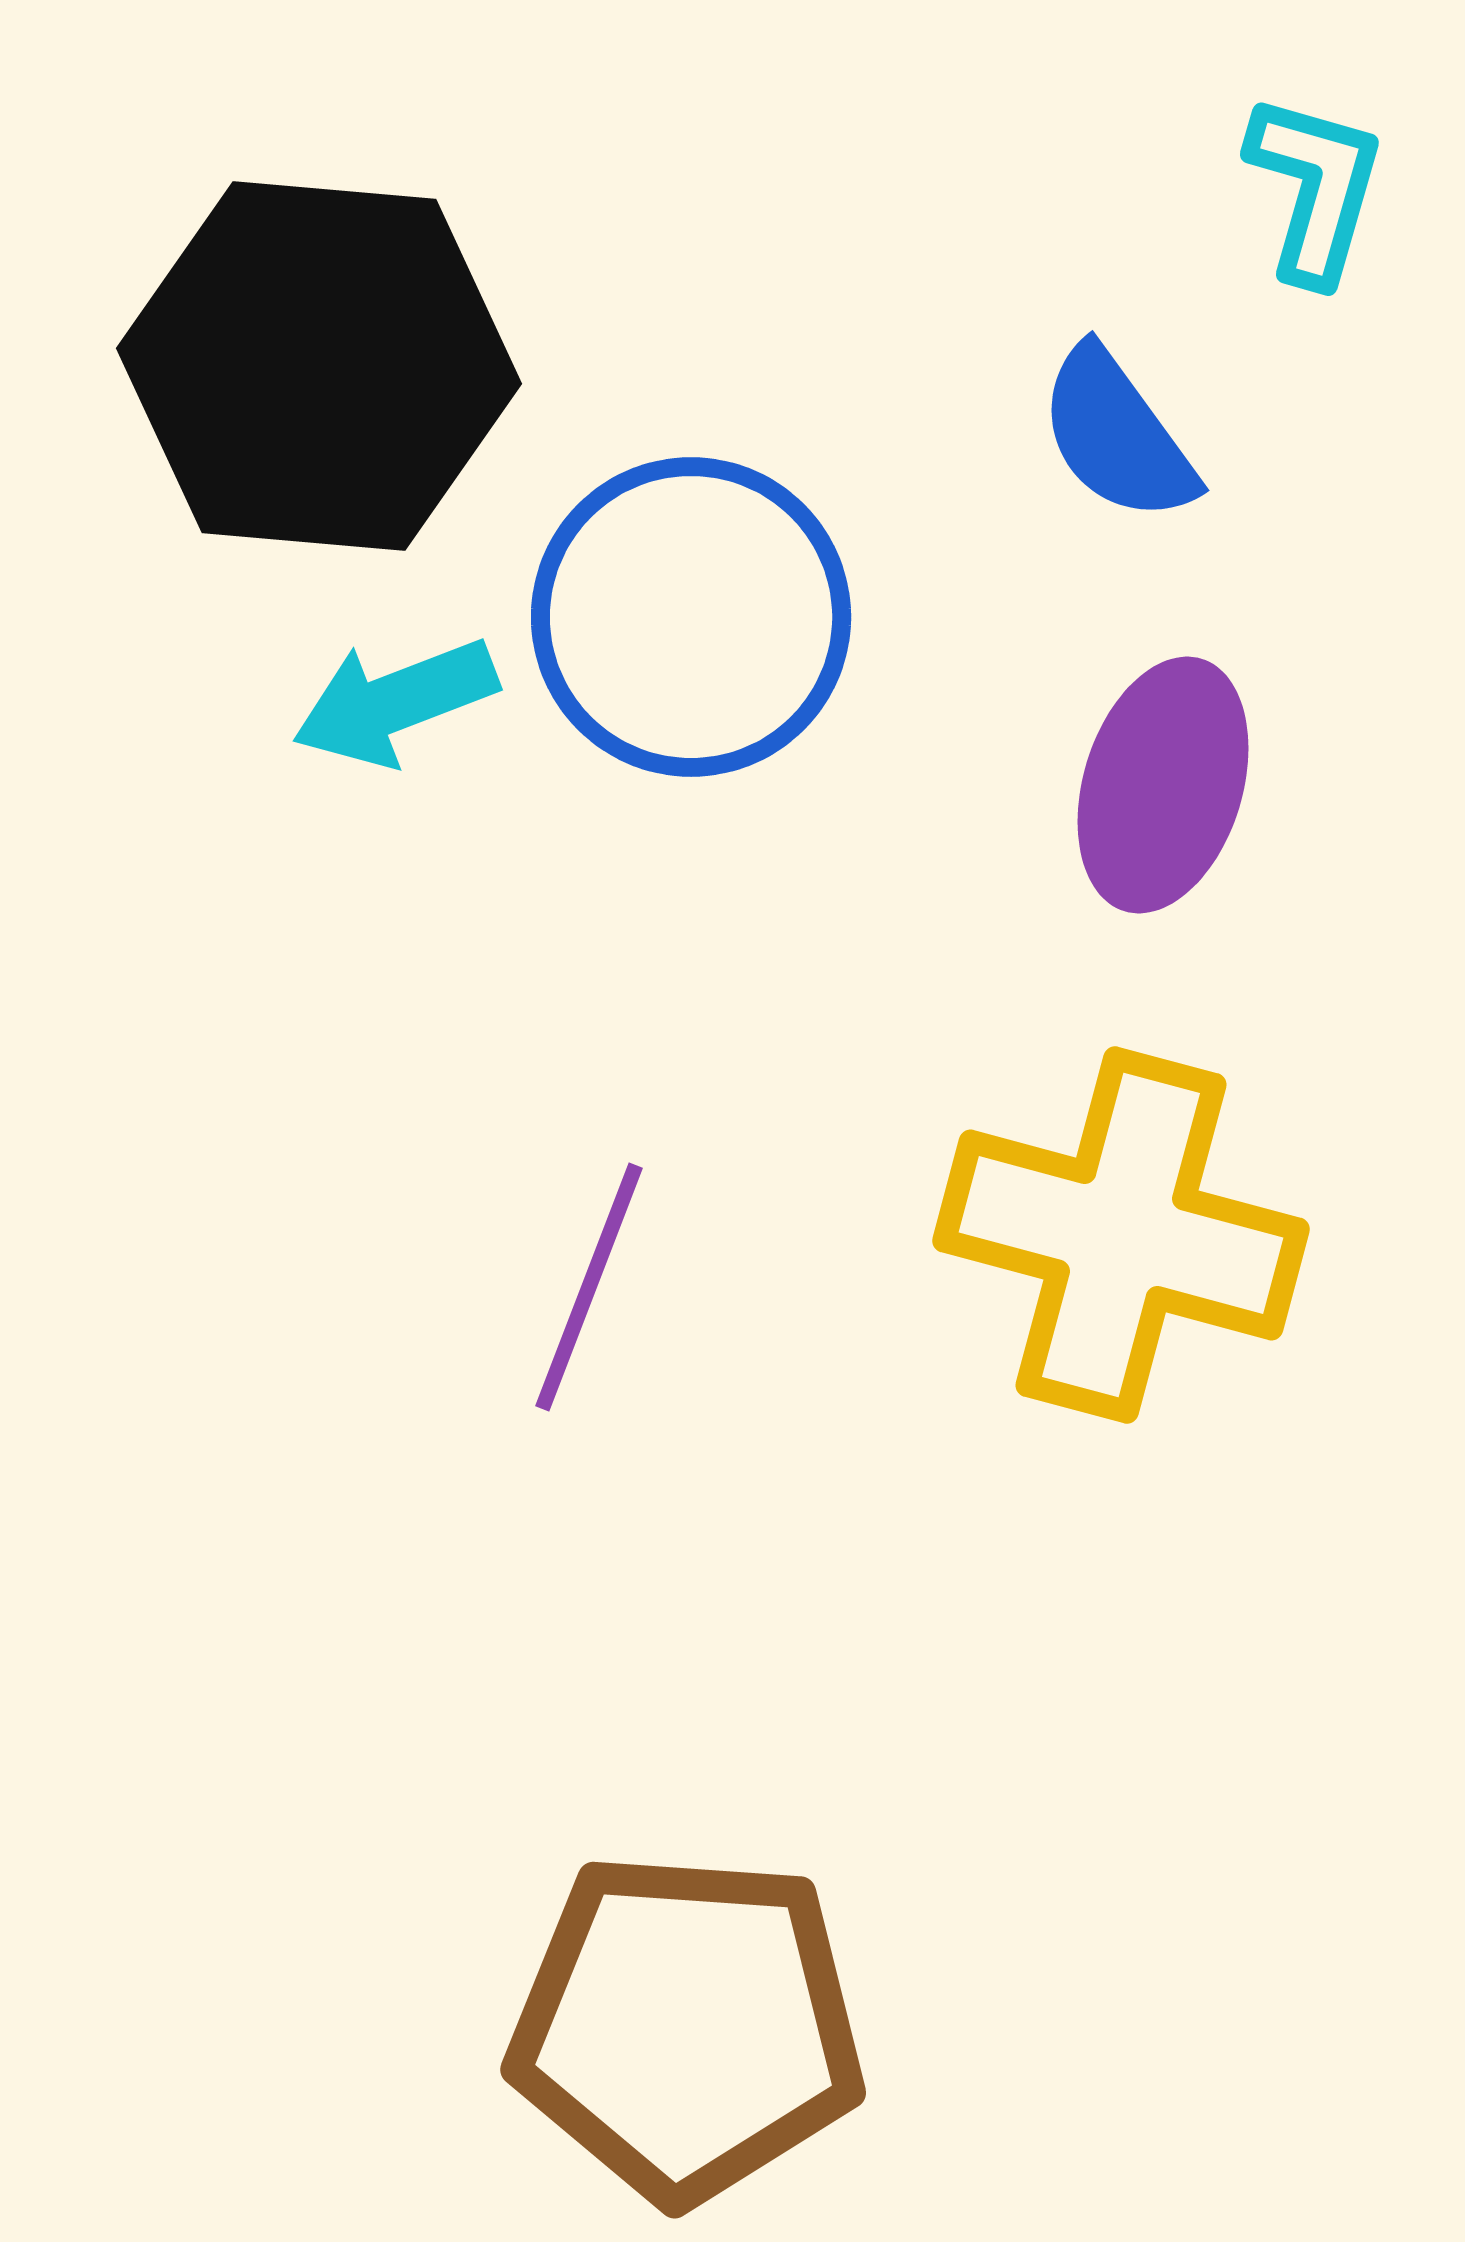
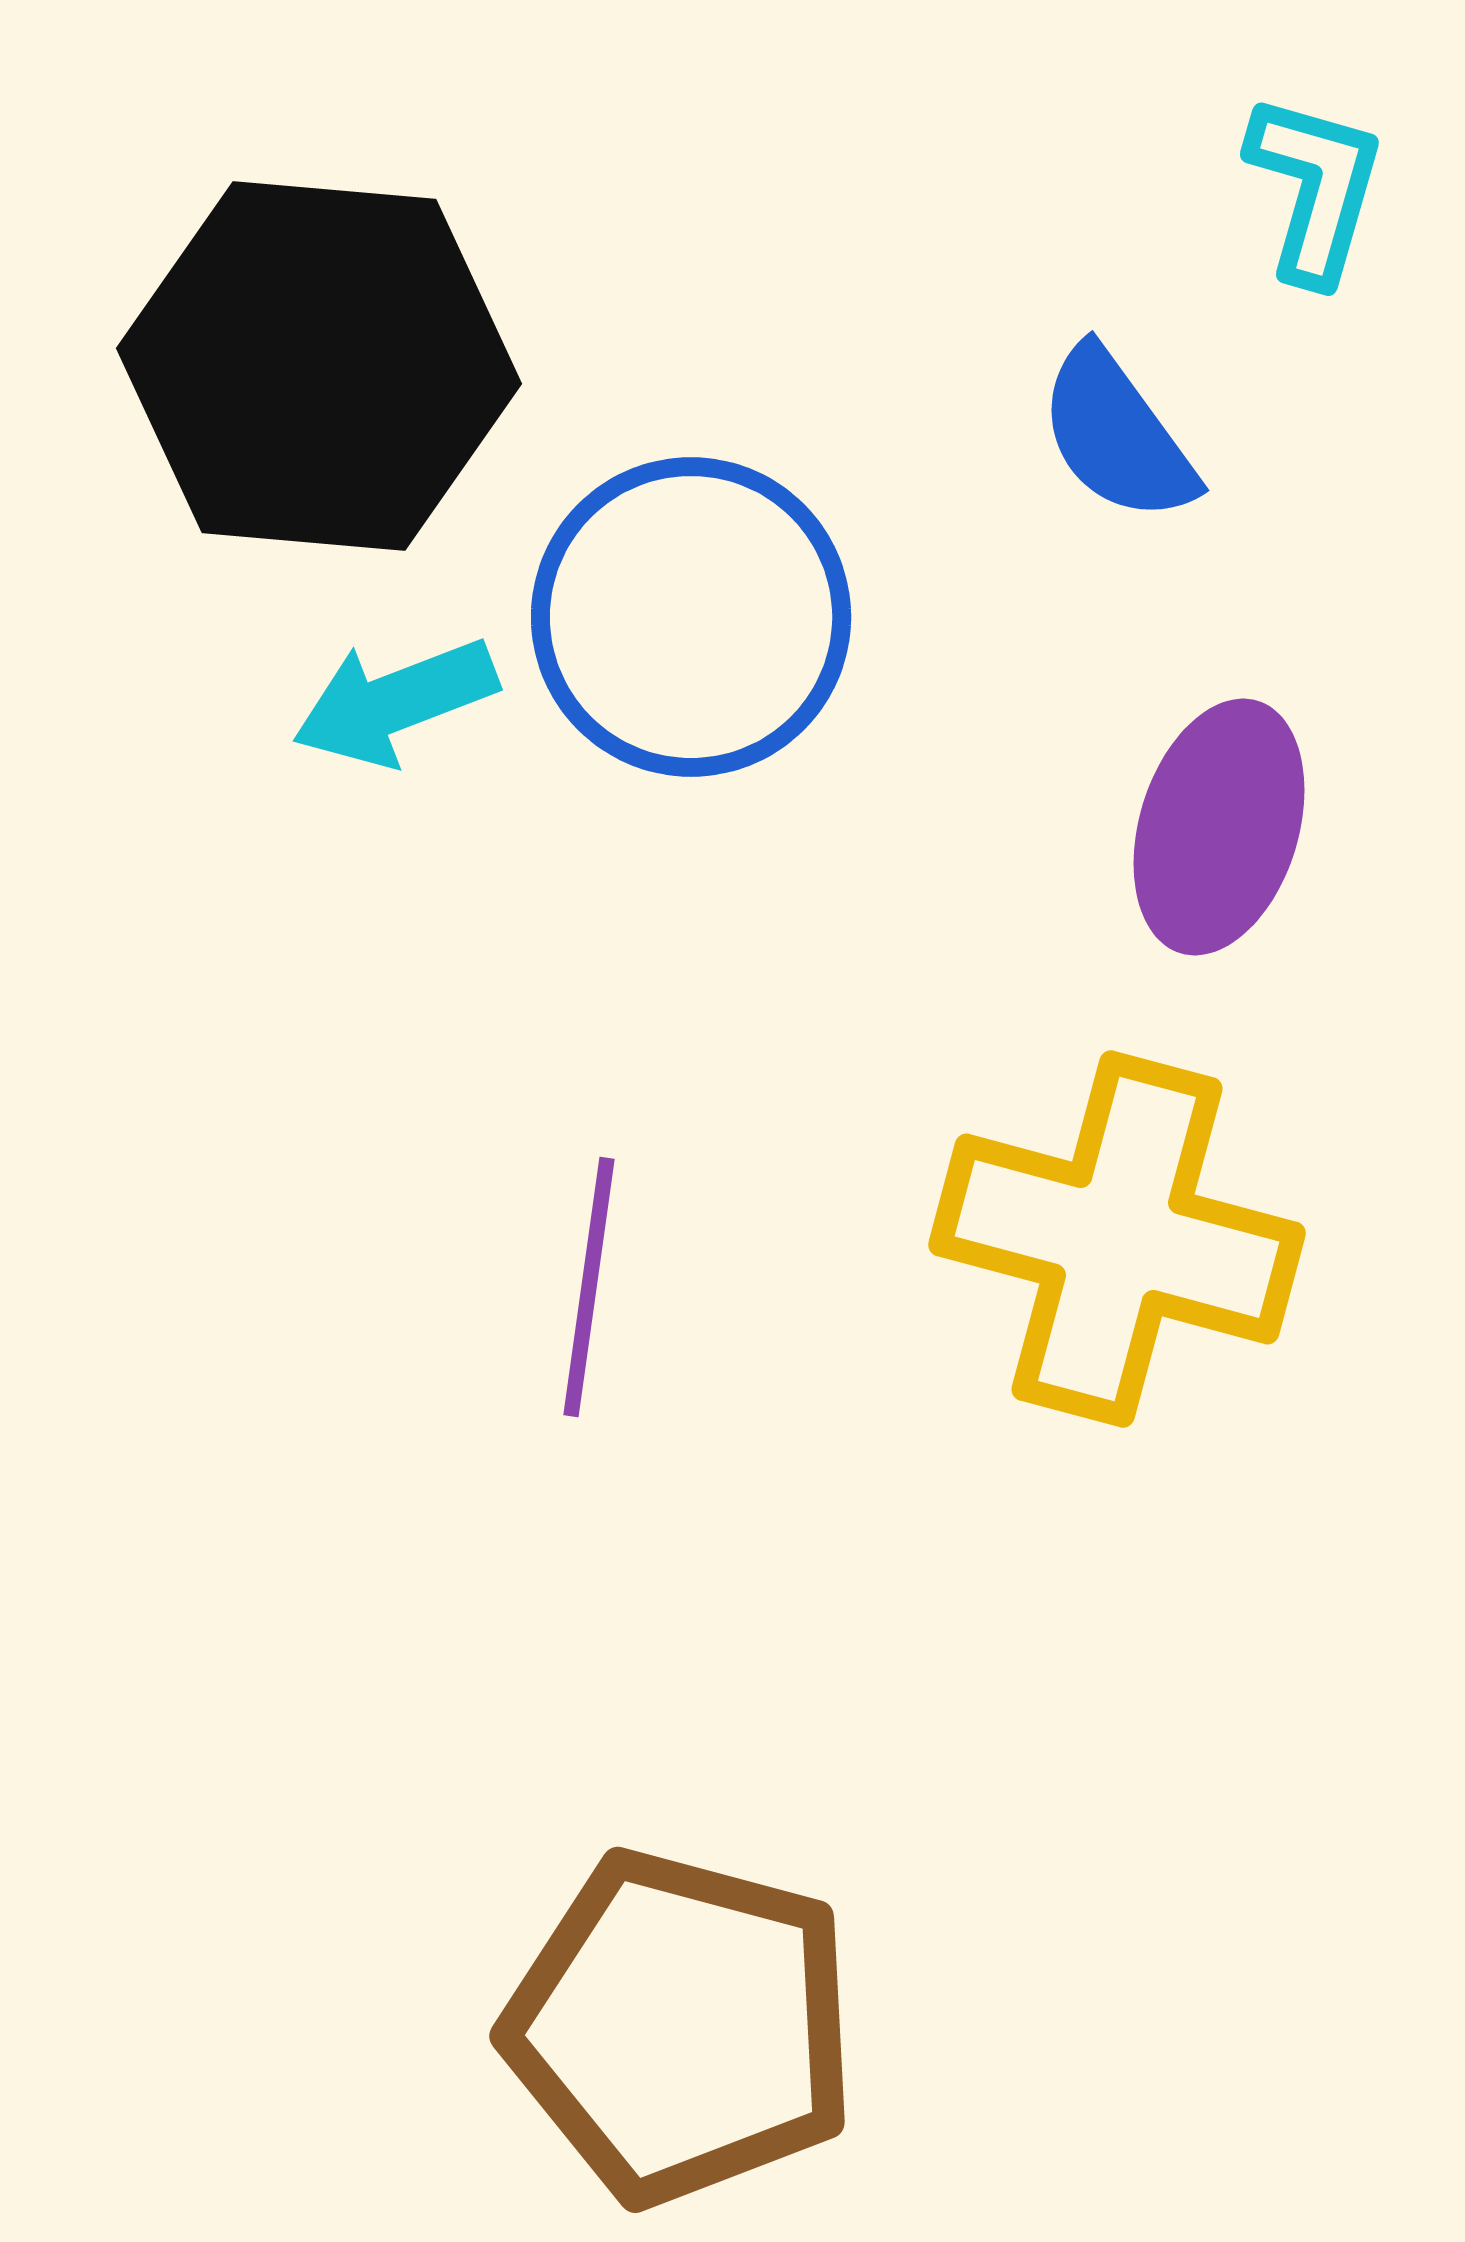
purple ellipse: moved 56 px right, 42 px down
yellow cross: moved 4 px left, 4 px down
purple line: rotated 13 degrees counterclockwise
brown pentagon: moved 6 px left; rotated 11 degrees clockwise
